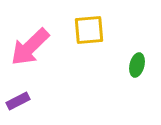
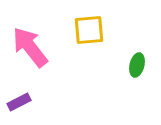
pink arrow: rotated 96 degrees clockwise
purple rectangle: moved 1 px right, 1 px down
